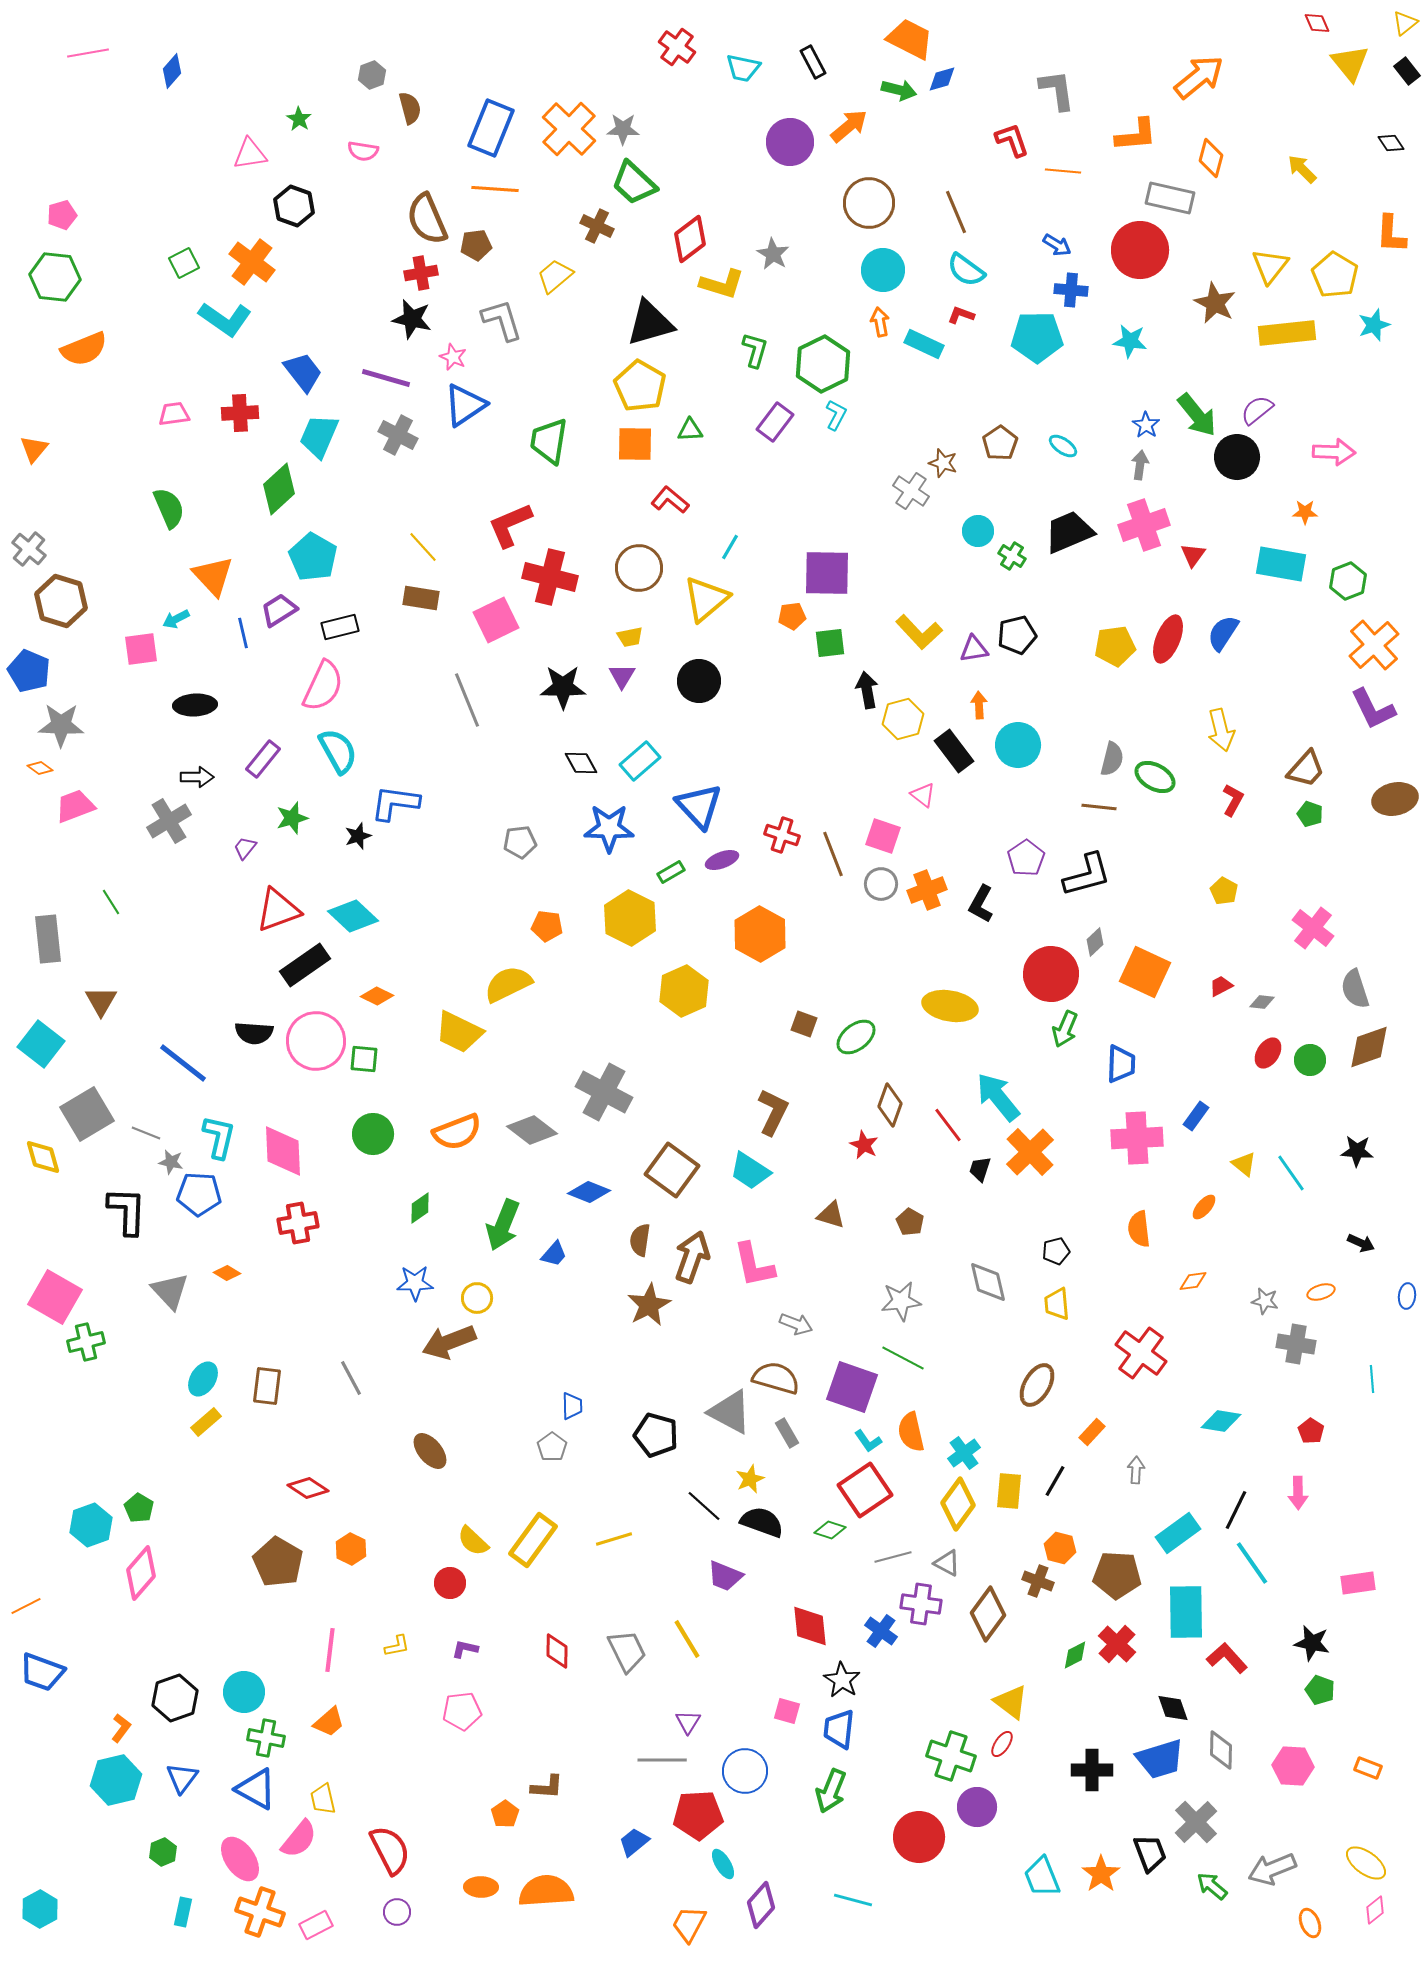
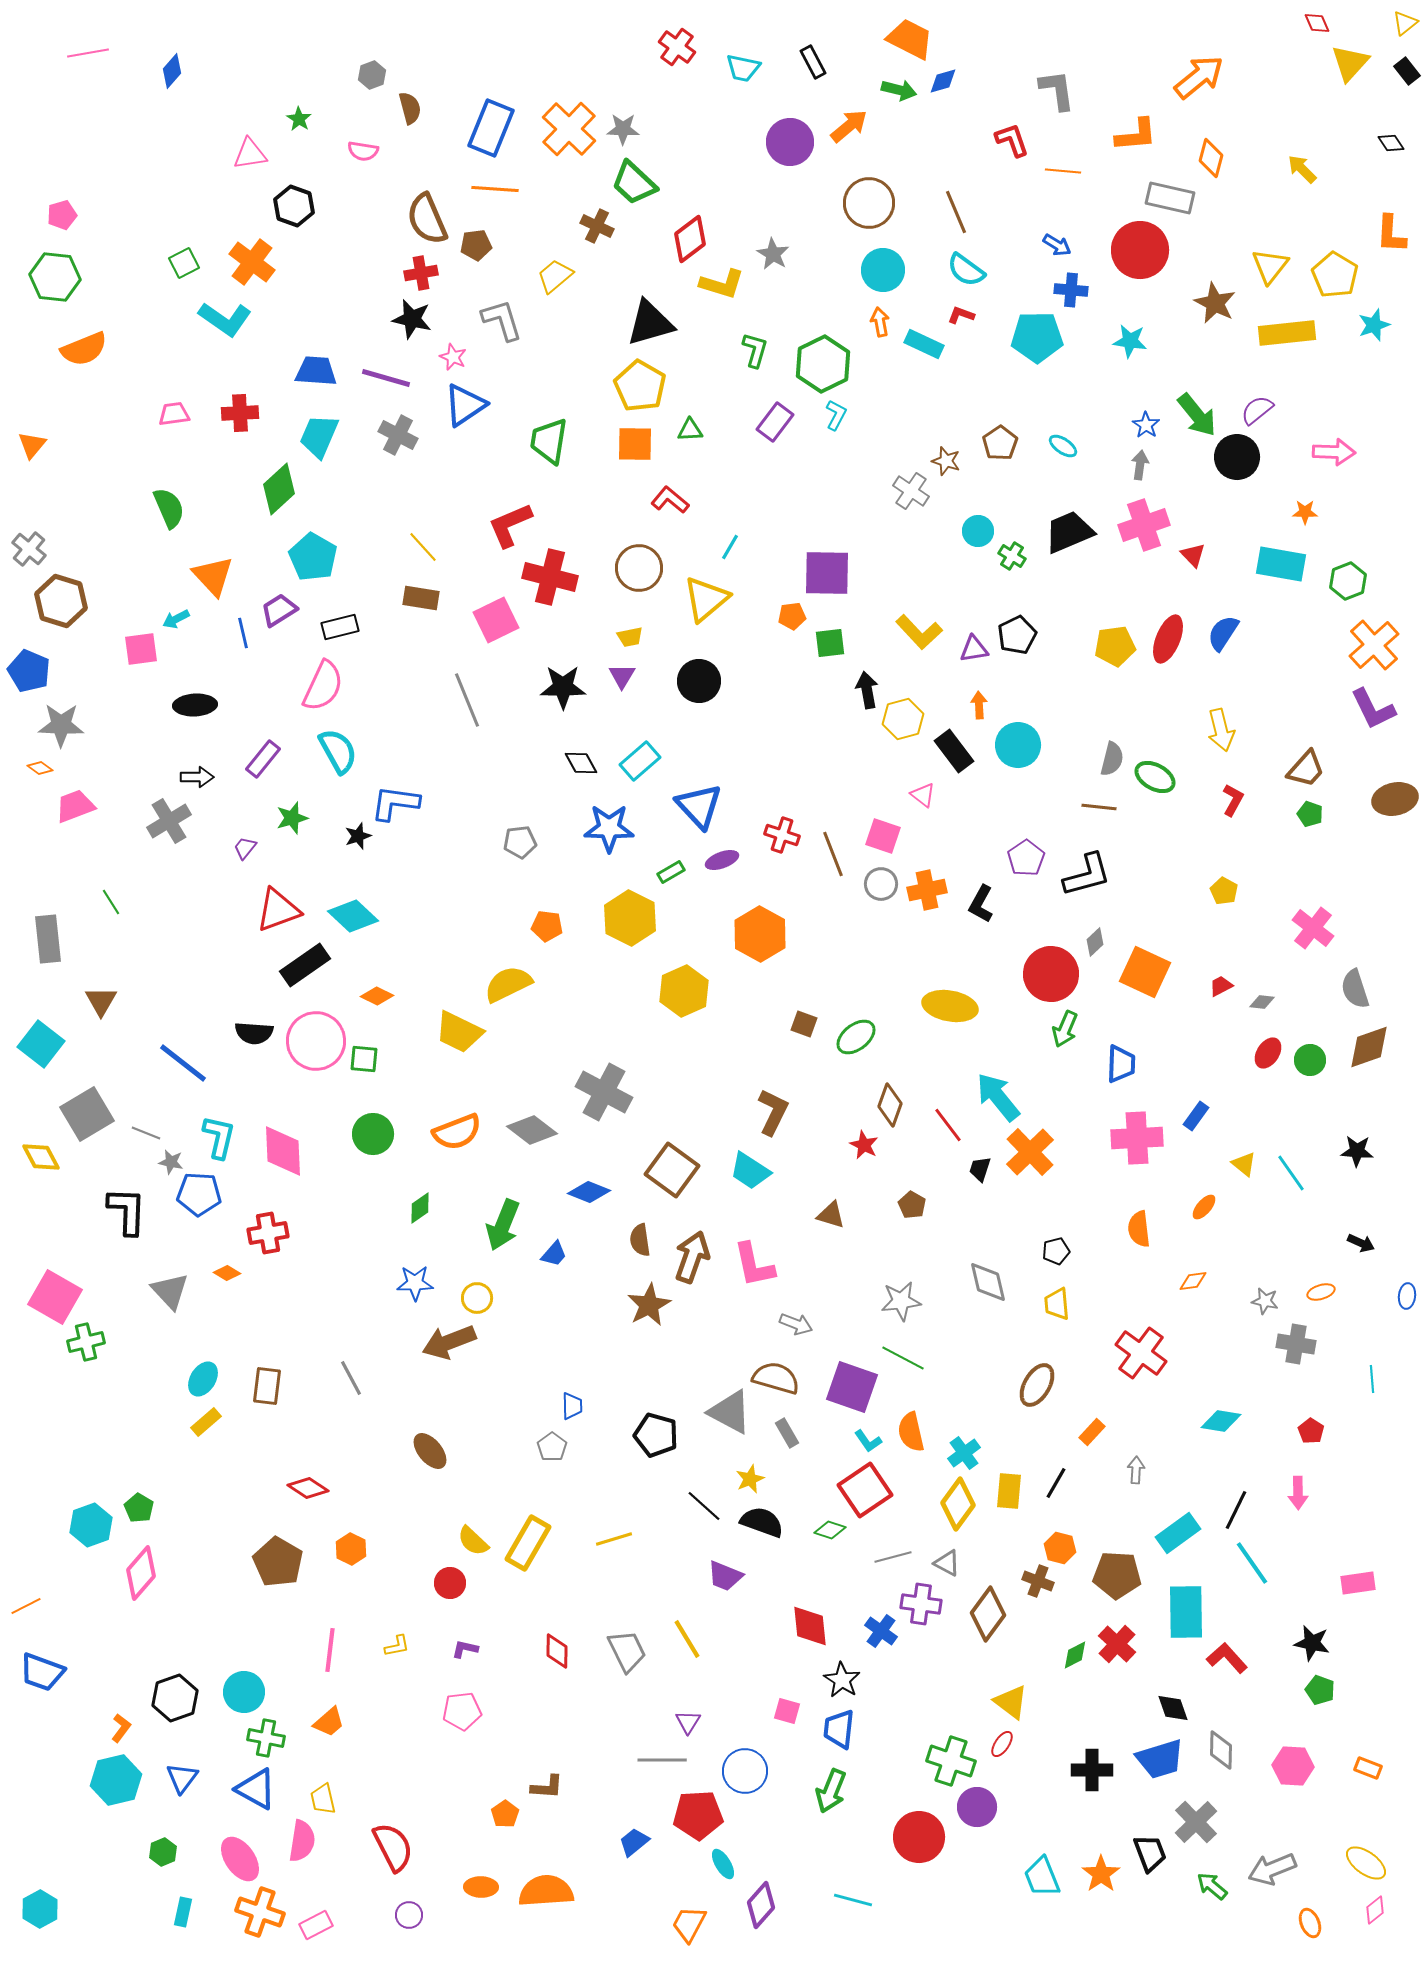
yellow triangle at (1350, 63): rotated 21 degrees clockwise
blue diamond at (942, 79): moved 1 px right, 2 px down
blue trapezoid at (303, 372): moved 13 px right, 1 px up; rotated 48 degrees counterclockwise
orange triangle at (34, 449): moved 2 px left, 4 px up
brown star at (943, 463): moved 3 px right, 2 px up
red triangle at (1193, 555): rotated 20 degrees counterclockwise
black pentagon at (1017, 635): rotated 12 degrees counterclockwise
orange cross at (927, 890): rotated 9 degrees clockwise
yellow diamond at (43, 1157): moved 2 px left; rotated 12 degrees counterclockwise
brown pentagon at (910, 1222): moved 2 px right, 17 px up
red cross at (298, 1223): moved 30 px left, 10 px down
brown semicircle at (640, 1240): rotated 16 degrees counterclockwise
black line at (1055, 1481): moved 1 px right, 2 px down
yellow rectangle at (533, 1540): moved 5 px left, 3 px down; rotated 6 degrees counterclockwise
green cross at (951, 1756): moved 5 px down
pink semicircle at (299, 1839): moved 3 px right, 2 px down; rotated 30 degrees counterclockwise
red semicircle at (390, 1850): moved 3 px right, 3 px up
purple circle at (397, 1912): moved 12 px right, 3 px down
